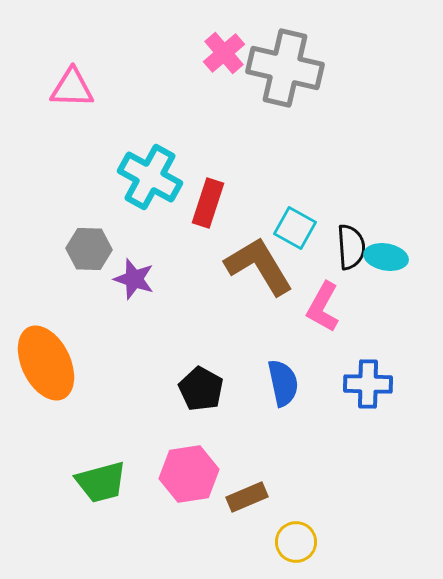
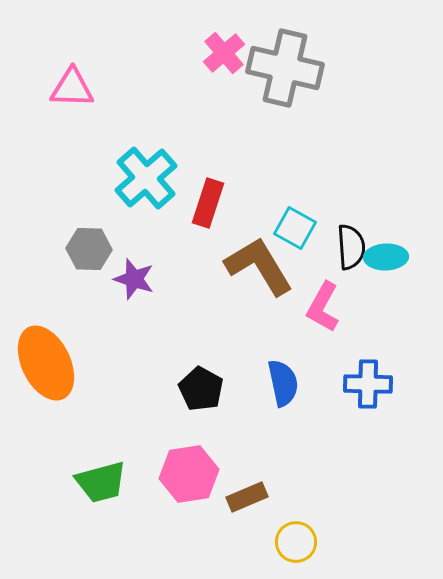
cyan cross: moved 4 px left, 1 px down; rotated 20 degrees clockwise
cyan ellipse: rotated 12 degrees counterclockwise
